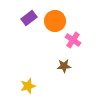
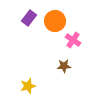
purple rectangle: rotated 14 degrees counterclockwise
